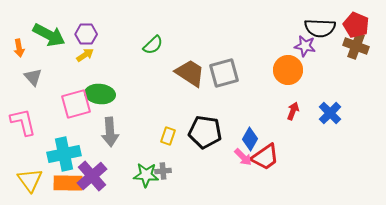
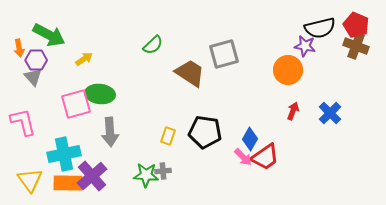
black semicircle: rotated 16 degrees counterclockwise
purple hexagon: moved 50 px left, 26 px down
yellow arrow: moved 1 px left, 4 px down
gray square: moved 19 px up
